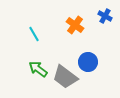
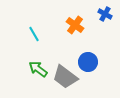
blue cross: moved 2 px up
